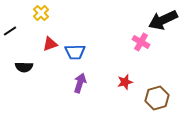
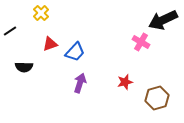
blue trapezoid: rotated 45 degrees counterclockwise
